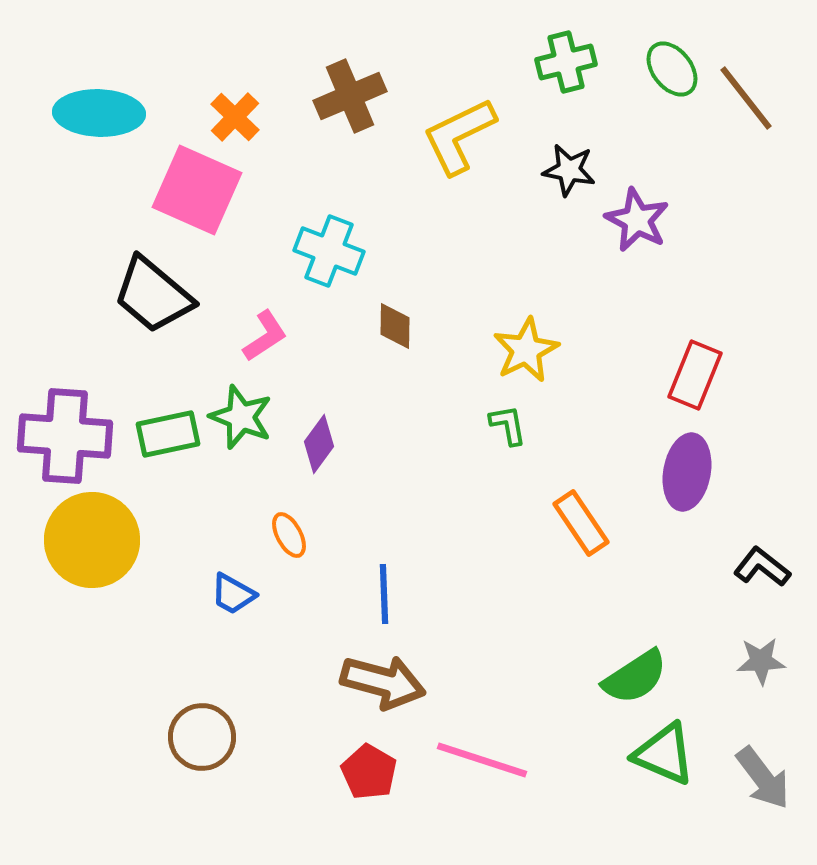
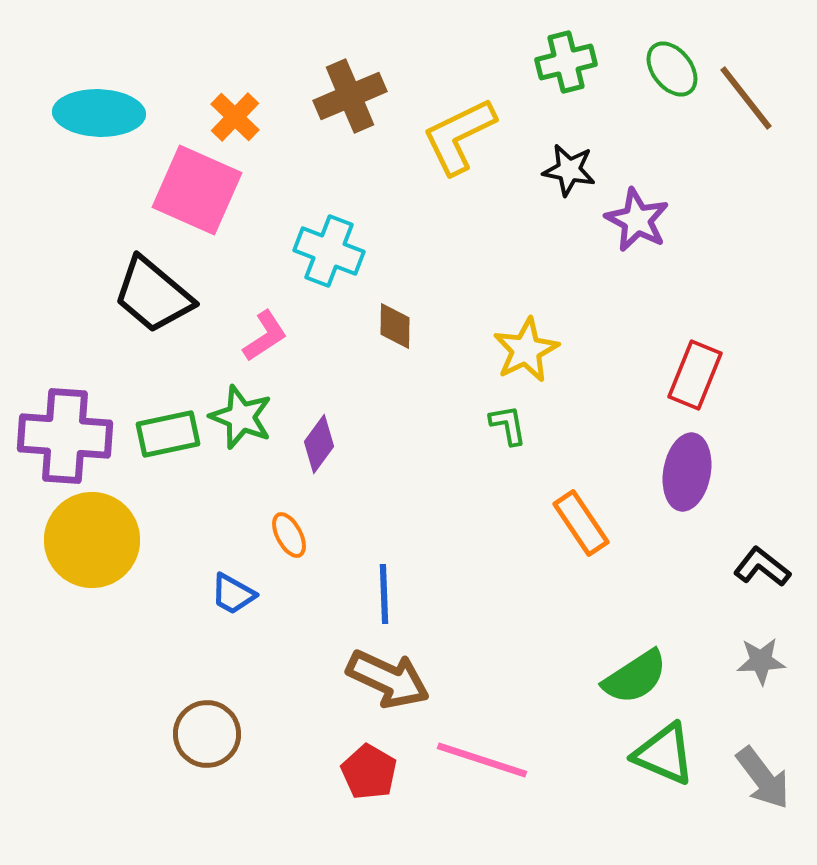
brown arrow: moved 5 px right, 3 px up; rotated 10 degrees clockwise
brown circle: moved 5 px right, 3 px up
